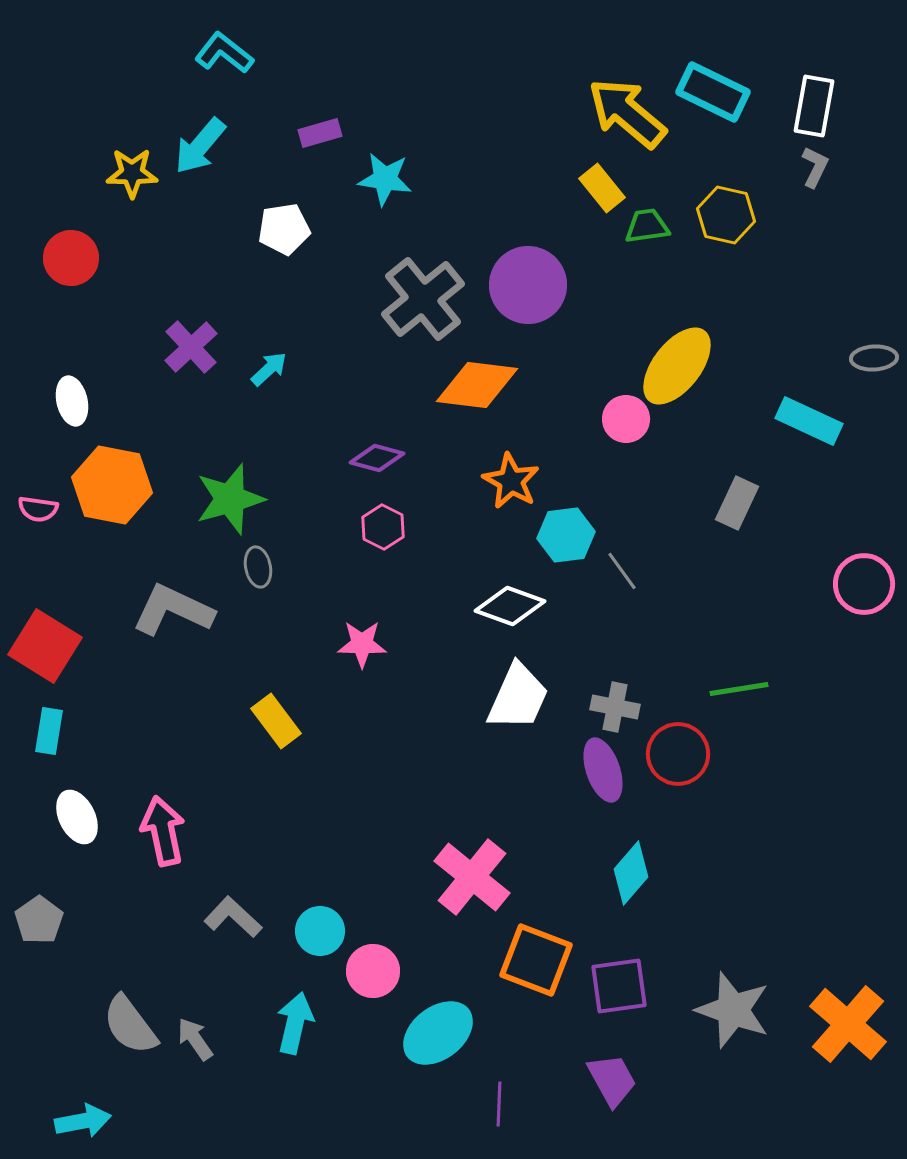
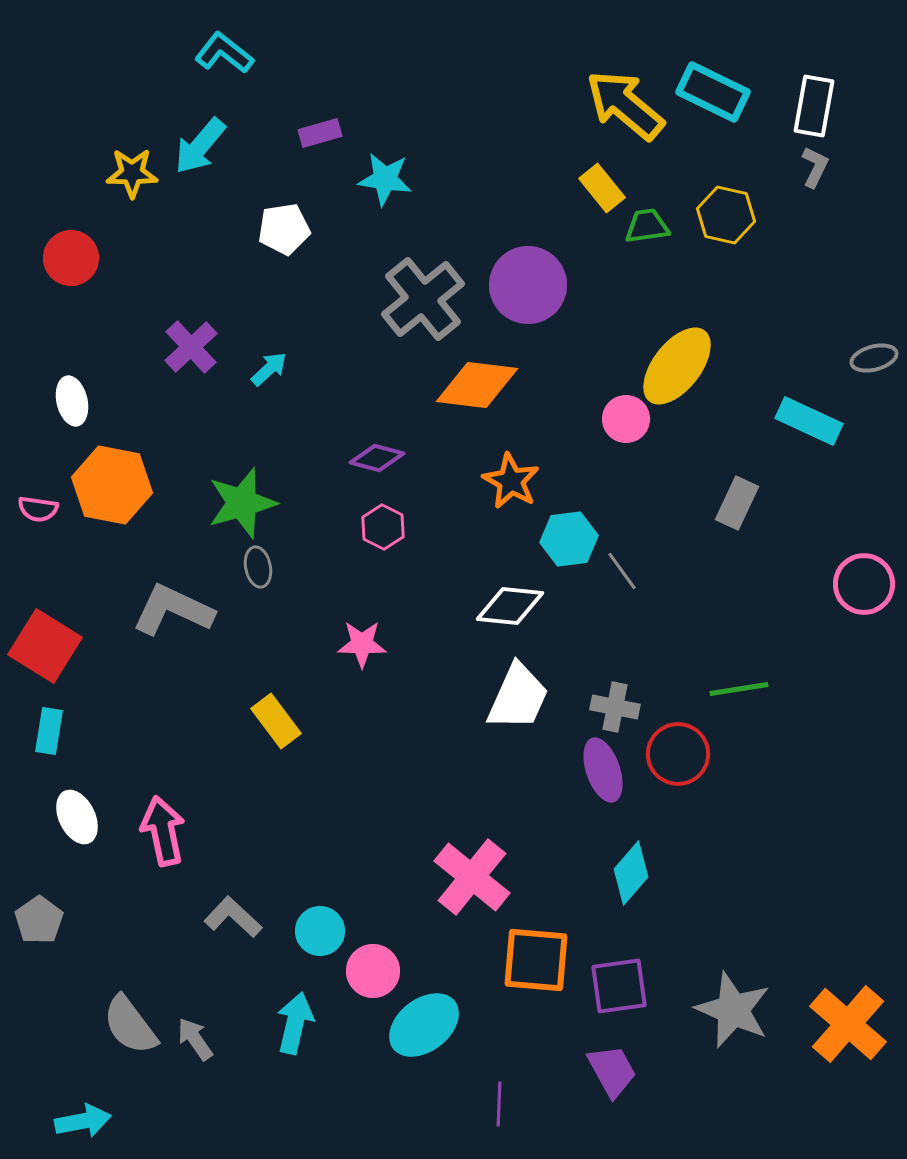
yellow arrow at (627, 113): moved 2 px left, 8 px up
gray ellipse at (874, 358): rotated 12 degrees counterclockwise
green star at (230, 499): moved 12 px right, 4 px down
cyan hexagon at (566, 535): moved 3 px right, 4 px down
white diamond at (510, 606): rotated 14 degrees counterclockwise
orange square at (536, 960): rotated 16 degrees counterclockwise
gray star at (733, 1010): rotated 4 degrees clockwise
cyan ellipse at (438, 1033): moved 14 px left, 8 px up
purple trapezoid at (612, 1080): moved 9 px up
